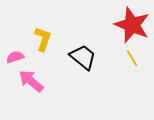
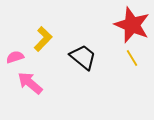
yellow L-shape: rotated 25 degrees clockwise
pink arrow: moved 1 px left, 2 px down
